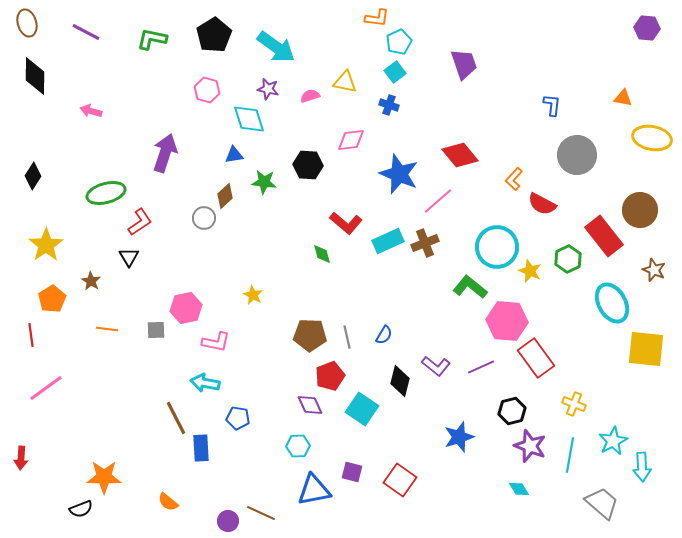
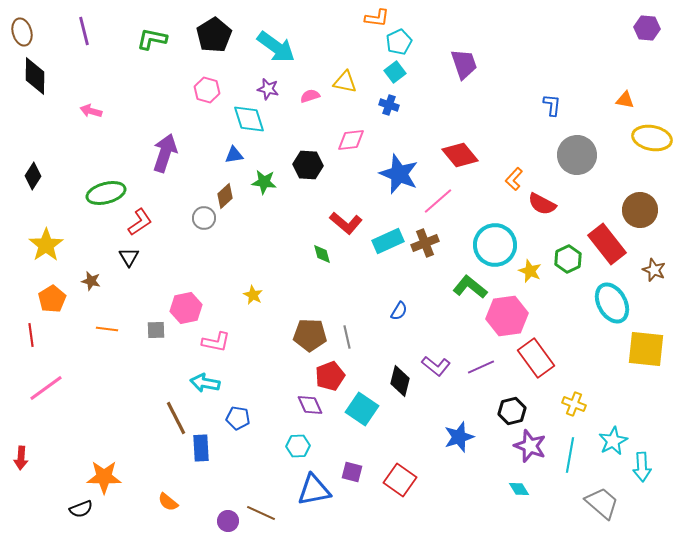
brown ellipse at (27, 23): moved 5 px left, 9 px down
purple line at (86, 32): moved 2 px left, 1 px up; rotated 48 degrees clockwise
orange triangle at (623, 98): moved 2 px right, 2 px down
red rectangle at (604, 236): moved 3 px right, 8 px down
cyan circle at (497, 247): moved 2 px left, 2 px up
brown star at (91, 281): rotated 18 degrees counterclockwise
pink hexagon at (507, 321): moved 5 px up; rotated 12 degrees counterclockwise
blue semicircle at (384, 335): moved 15 px right, 24 px up
